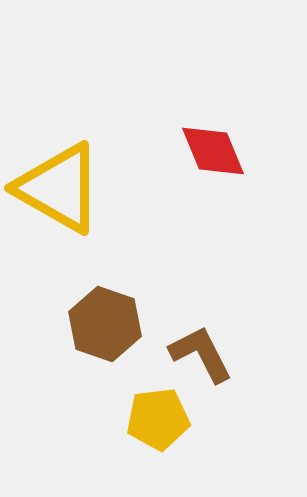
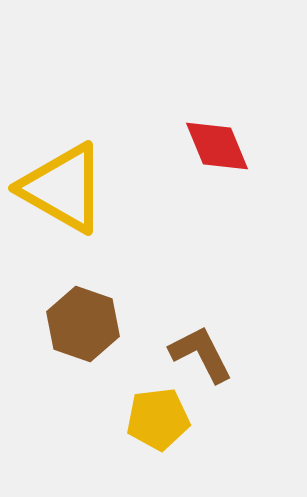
red diamond: moved 4 px right, 5 px up
yellow triangle: moved 4 px right
brown hexagon: moved 22 px left
